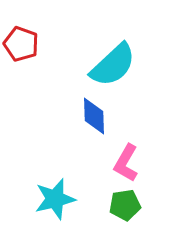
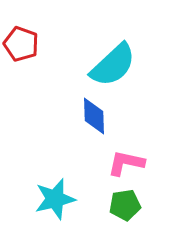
pink L-shape: rotated 72 degrees clockwise
